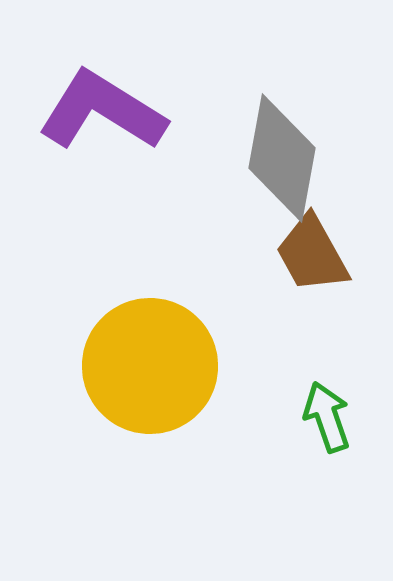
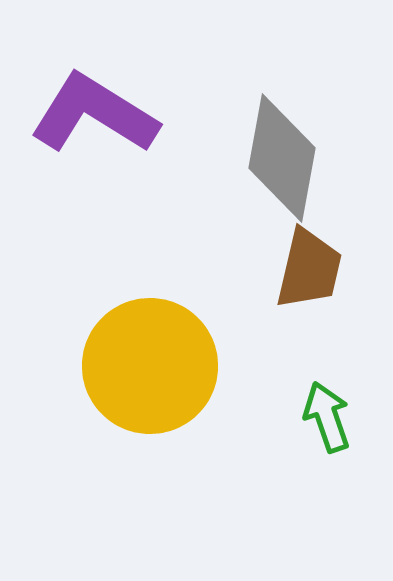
purple L-shape: moved 8 px left, 3 px down
brown trapezoid: moved 3 px left, 15 px down; rotated 138 degrees counterclockwise
